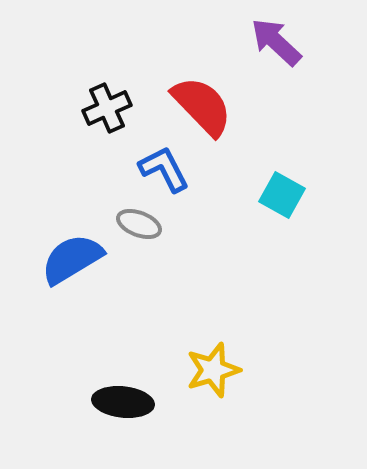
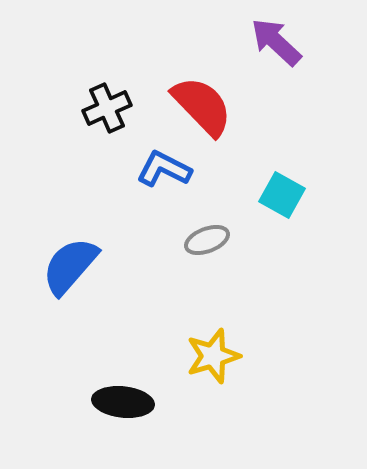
blue L-shape: rotated 36 degrees counterclockwise
gray ellipse: moved 68 px right, 16 px down; rotated 42 degrees counterclockwise
blue semicircle: moved 2 px left, 7 px down; rotated 18 degrees counterclockwise
yellow star: moved 14 px up
